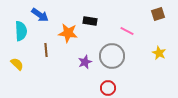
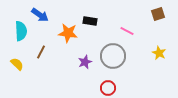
brown line: moved 5 px left, 2 px down; rotated 32 degrees clockwise
gray circle: moved 1 px right
